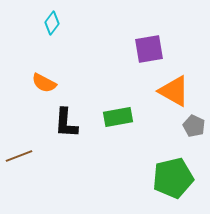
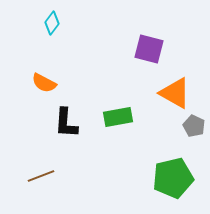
purple square: rotated 24 degrees clockwise
orange triangle: moved 1 px right, 2 px down
brown line: moved 22 px right, 20 px down
